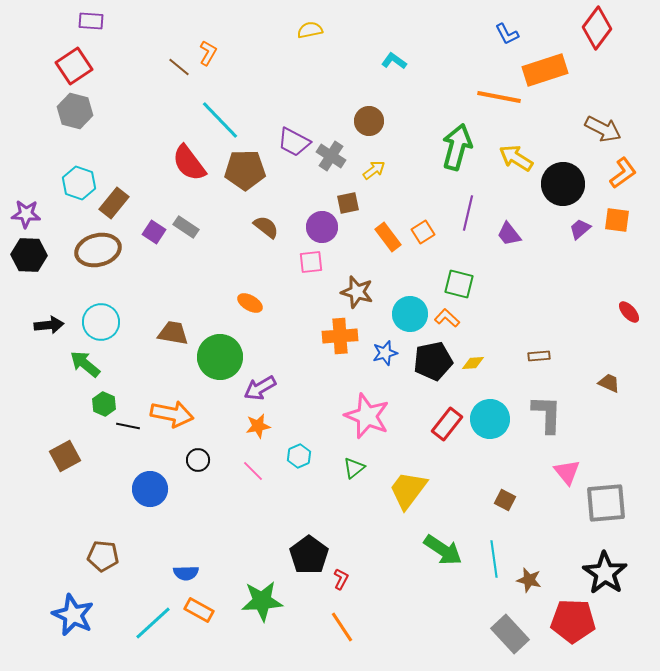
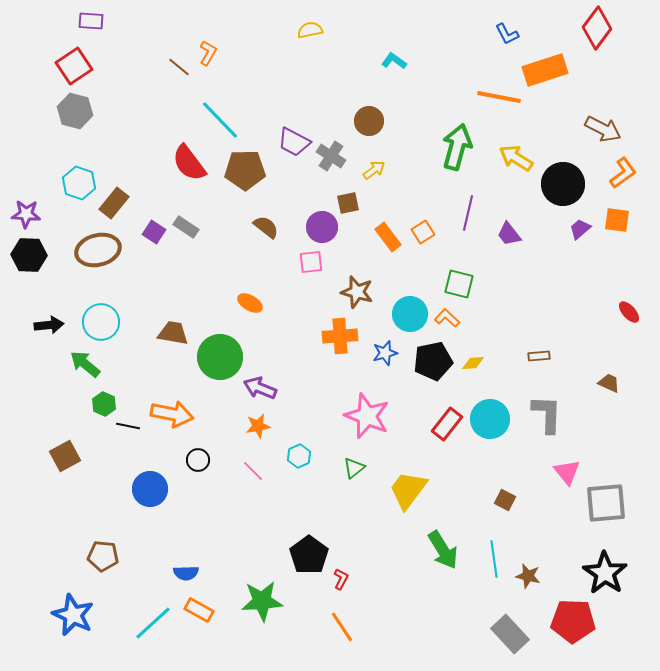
purple arrow at (260, 388): rotated 52 degrees clockwise
green arrow at (443, 550): rotated 24 degrees clockwise
brown star at (529, 580): moved 1 px left, 4 px up
